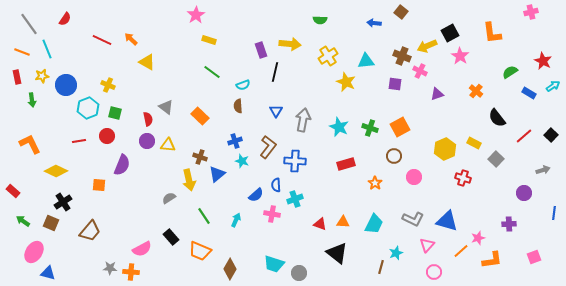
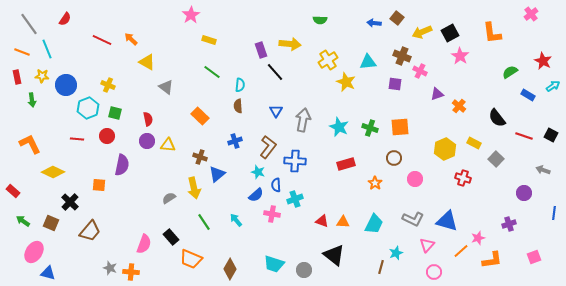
brown square at (401, 12): moved 4 px left, 6 px down
pink cross at (531, 12): moved 2 px down; rotated 24 degrees counterclockwise
pink star at (196, 15): moved 5 px left
yellow arrow at (427, 46): moved 5 px left, 14 px up
yellow cross at (328, 56): moved 4 px down
cyan triangle at (366, 61): moved 2 px right, 1 px down
black line at (275, 72): rotated 54 degrees counterclockwise
yellow star at (42, 76): rotated 16 degrees clockwise
cyan semicircle at (243, 85): moved 3 px left; rotated 64 degrees counterclockwise
orange cross at (476, 91): moved 17 px left, 15 px down
blue rectangle at (529, 93): moved 1 px left, 2 px down
gray triangle at (166, 107): moved 20 px up
orange square at (400, 127): rotated 24 degrees clockwise
black square at (551, 135): rotated 16 degrees counterclockwise
red line at (524, 136): rotated 60 degrees clockwise
red line at (79, 141): moved 2 px left, 2 px up; rotated 16 degrees clockwise
brown circle at (394, 156): moved 2 px down
cyan star at (242, 161): moved 16 px right, 11 px down
purple semicircle at (122, 165): rotated 10 degrees counterclockwise
gray arrow at (543, 170): rotated 144 degrees counterclockwise
yellow diamond at (56, 171): moved 3 px left, 1 px down
pink circle at (414, 177): moved 1 px right, 2 px down
yellow arrow at (189, 180): moved 5 px right, 8 px down
black cross at (63, 202): moved 7 px right; rotated 12 degrees counterclockwise
green line at (204, 216): moved 6 px down
cyan arrow at (236, 220): rotated 64 degrees counterclockwise
red triangle at (320, 224): moved 2 px right, 3 px up
purple cross at (509, 224): rotated 16 degrees counterclockwise
pink semicircle at (142, 249): moved 2 px right, 5 px up; rotated 42 degrees counterclockwise
orange trapezoid at (200, 251): moved 9 px left, 8 px down
black triangle at (337, 253): moved 3 px left, 2 px down
gray star at (110, 268): rotated 16 degrees clockwise
gray circle at (299, 273): moved 5 px right, 3 px up
